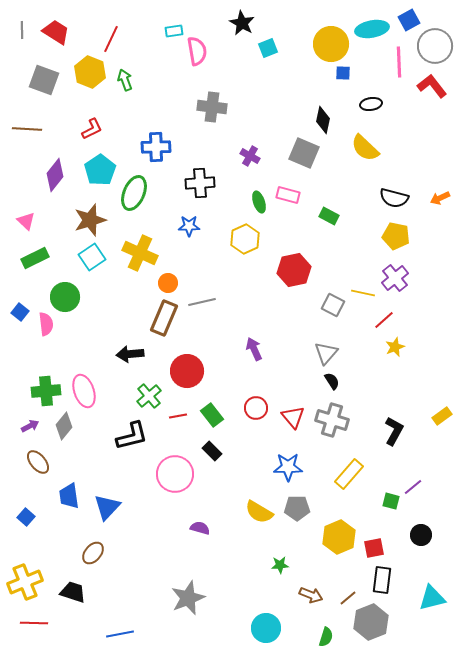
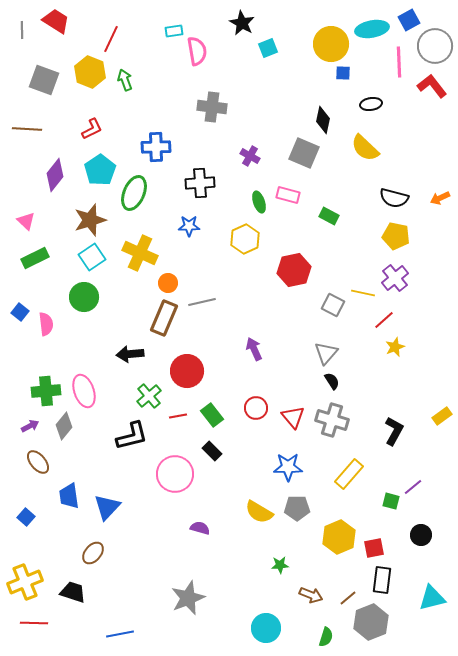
red trapezoid at (56, 32): moved 11 px up
green circle at (65, 297): moved 19 px right
